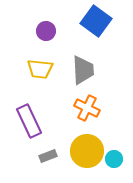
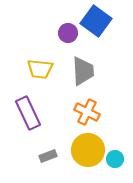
purple circle: moved 22 px right, 2 px down
gray trapezoid: moved 1 px down
orange cross: moved 4 px down
purple rectangle: moved 1 px left, 8 px up
yellow circle: moved 1 px right, 1 px up
cyan circle: moved 1 px right
